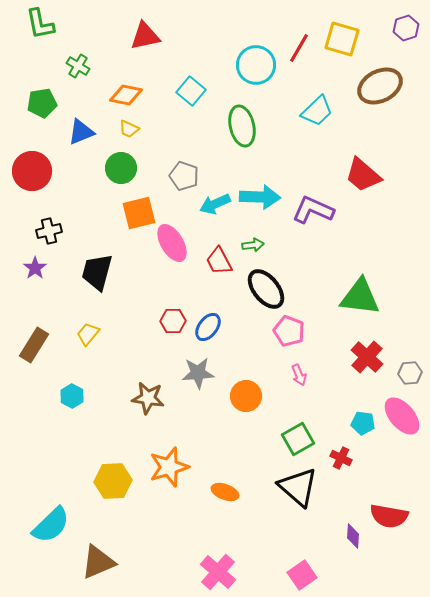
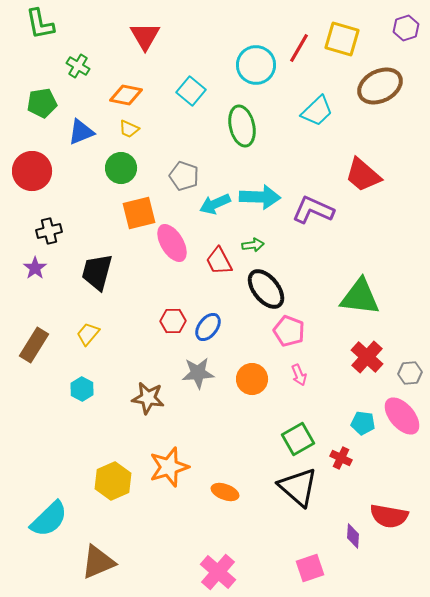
red triangle at (145, 36): rotated 48 degrees counterclockwise
cyan hexagon at (72, 396): moved 10 px right, 7 px up
orange circle at (246, 396): moved 6 px right, 17 px up
yellow hexagon at (113, 481): rotated 21 degrees counterclockwise
cyan semicircle at (51, 525): moved 2 px left, 6 px up
pink square at (302, 575): moved 8 px right, 7 px up; rotated 16 degrees clockwise
